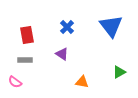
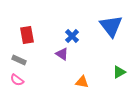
blue cross: moved 5 px right, 9 px down
gray rectangle: moved 6 px left; rotated 24 degrees clockwise
pink semicircle: moved 2 px right, 2 px up
